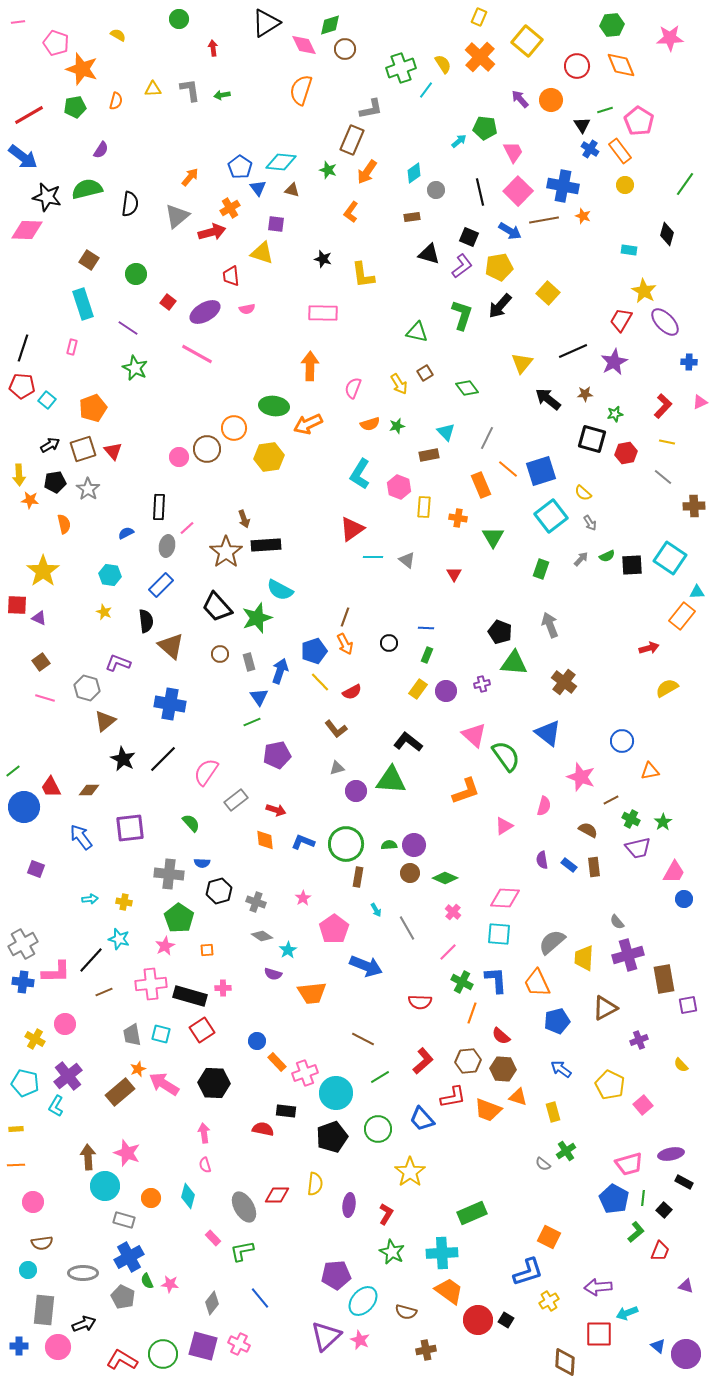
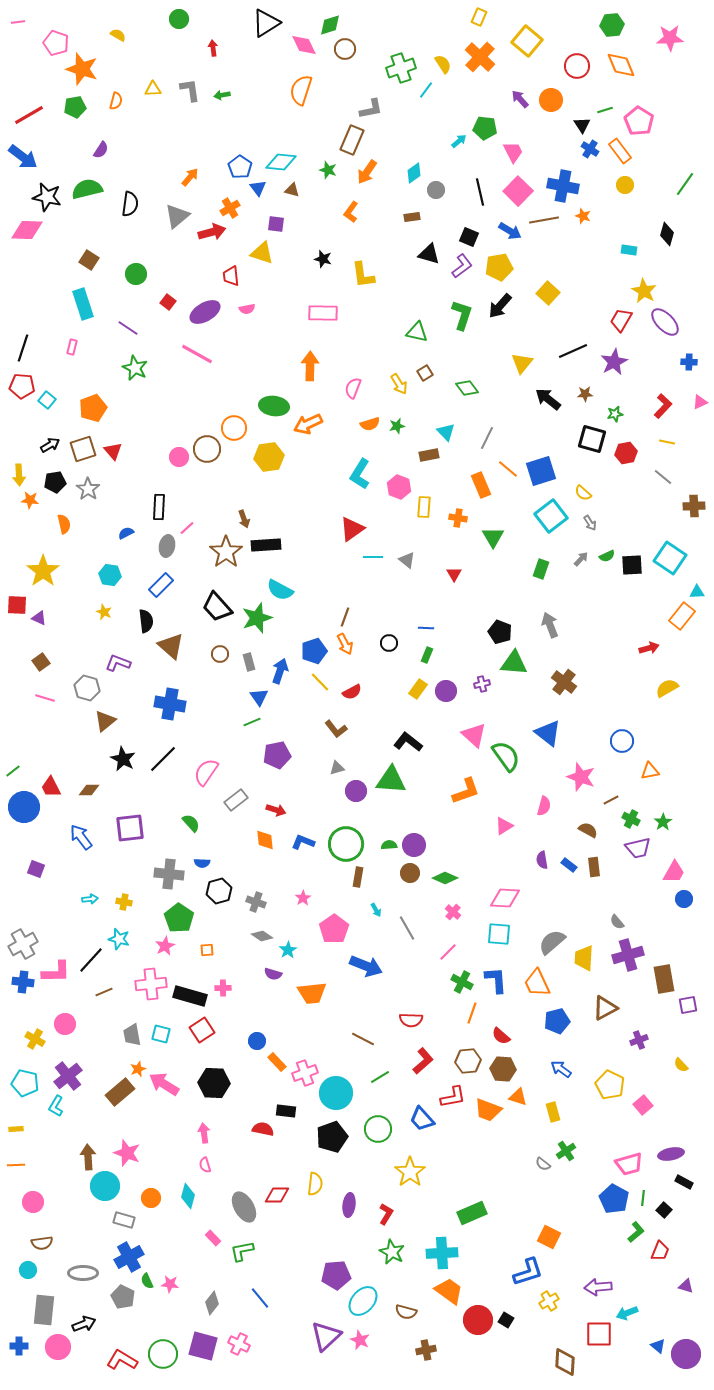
red semicircle at (420, 1002): moved 9 px left, 18 px down
